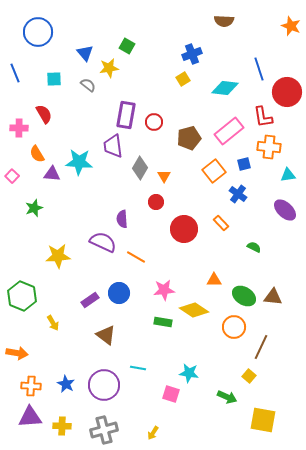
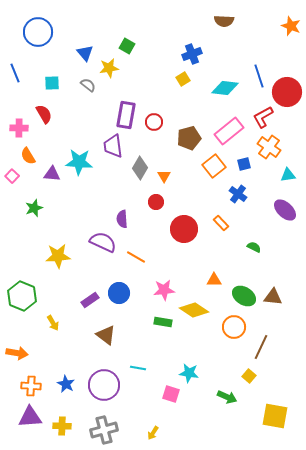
blue line at (259, 69): moved 7 px down
cyan square at (54, 79): moved 2 px left, 4 px down
red L-shape at (263, 117): rotated 70 degrees clockwise
orange cross at (269, 147): rotated 30 degrees clockwise
orange semicircle at (37, 154): moved 9 px left, 2 px down
orange square at (214, 171): moved 5 px up
yellow square at (263, 420): moved 12 px right, 4 px up
